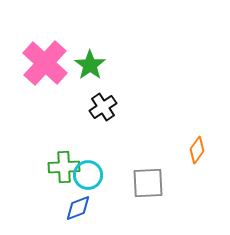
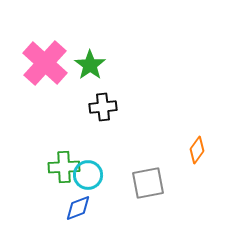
black cross: rotated 28 degrees clockwise
gray square: rotated 8 degrees counterclockwise
